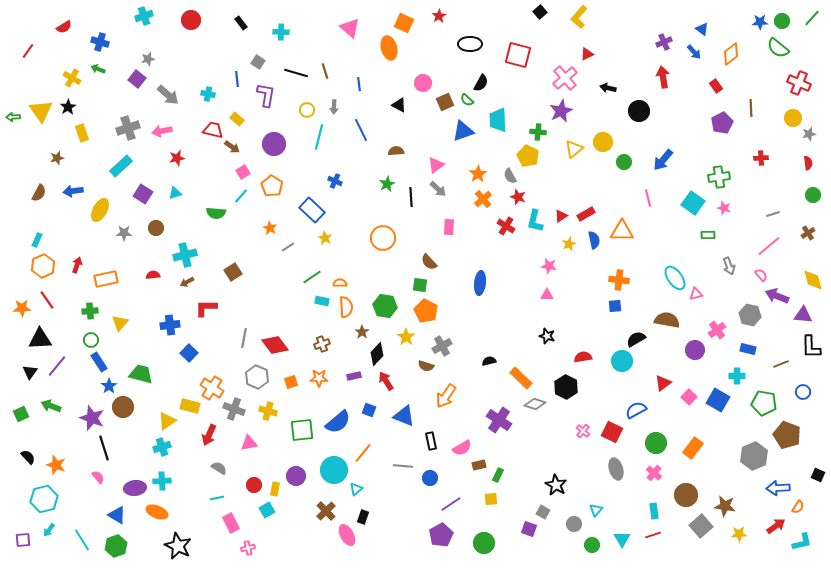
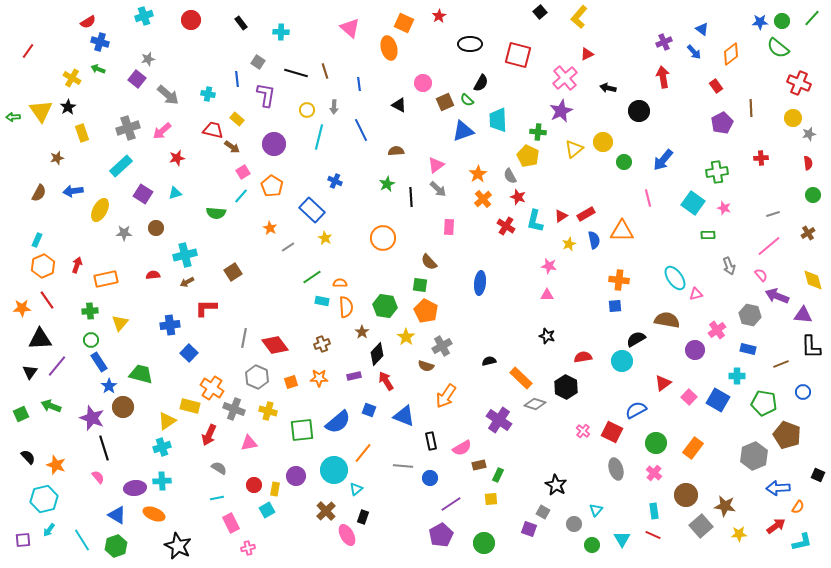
red semicircle at (64, 27): moved 24 px right, 5 px up
pink arrow at (162, 131): rotated 30 degrees counterclockwise
green cross at (719, 177): moved 2 px left, 5 px up
orange ellipse at (157, 512): moved 3 px left, 2 px down
red line at (653, 535): rotated 42 degrees clockwise
